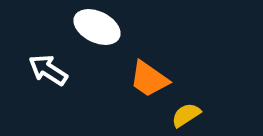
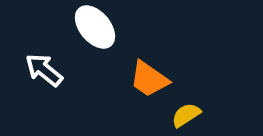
white ellipse: moved 2 px left; rotated 24 degrees clockwise
white arrow: moved 4 px left; rotated 6 degrees clockwise
